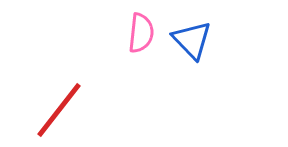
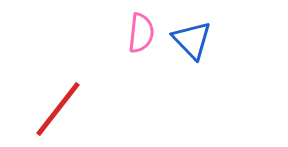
red line: moved 1 px left, 1 px up
